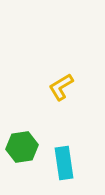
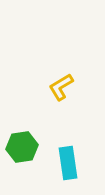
cyan rectangle: moved 4 px right
